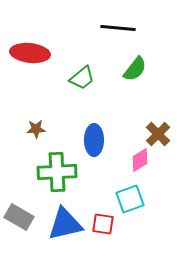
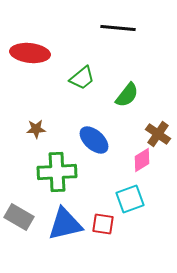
green semicircle: moved 8 px left, 26 px down
brown cross: rotated 10 degrees counterclockwise
blue ellipse: rotated 48 degrees counterclockwise
pink diamond: moved 2 px right
